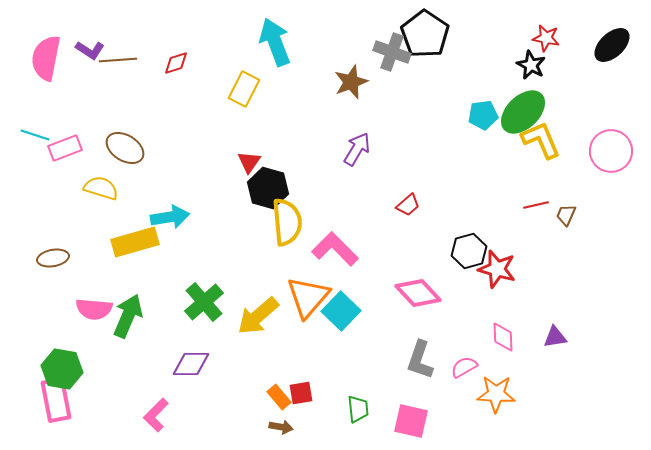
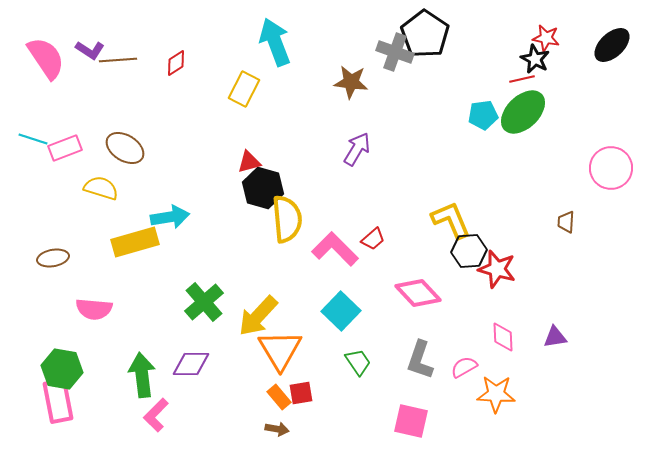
gray cross at (392, 52): moved 3 px right
pink semicircle at (46, 58): rotated 135 degrees clockwise
red diamond at (176, 63): rotated 16 degrees counterclockwise
black star at (531, 65): moved 4 px right, 6 px up
brown star at (351, 82): rotated 28 degrees clockwise
cyan line at (35, 135): moved 2 px left, 4 px down
yellow L-shape at (541, 140): moved 90 px left, 80 px down
pink circle at (611, 151): moved 17 px down
red triangle at (249, 162): rotated 40 degrees clockwise
black hexagon at (268, 188): moved 5 px left
red trapezoid at (408, 205): moved 35 px left, 34 px down
red line at (536, 205): moved 14 px left, 126 px up
brown trapezoid at (566, 215): moved 7 px down; rotated 20 degrees counterclockwise
yellow semicircle at (287, 222): moved 3 px up
black hexagon at (469, 251): rotated 12 degrees clockwise
orange triangle at (308, 297): moved 28 px left, 53 px down; rotated 12 degrees counterclockwise
green arrow at (128, 316): moved 14 px right, 59 px down; rotated 30 degrees counterclockwise
yellow arrow at (258, 316): rotated 6 degrees counterclockwise
pink rectangle at (56, 400): moved 2 px right, 1 px down
green trapezoid at (358, 409): moved 47 px up; rotated 28 degrees counterclockwise
brown arrow at (281, 427): moved 4 px left, 2 px down
